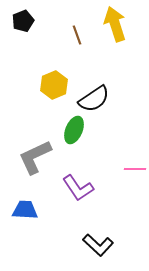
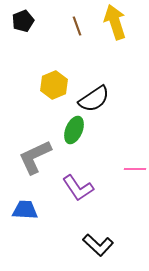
yellow arrow: moved 2 px up
brown line: moved 9 px up
